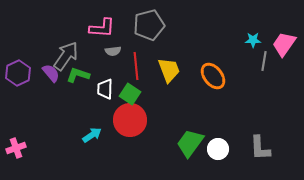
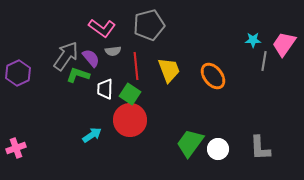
pink L-shape: rotated 32 degrees clockwise
purple semicircle: moved 40 px right, 15 px up
